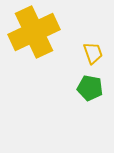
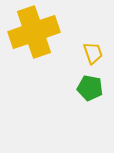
yellow cross: rotated 6 degrees clockwise
